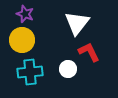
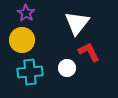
purple star: moved 1 px right, 1 px up; rotated 12 degrees clockwise
white circle: moved 1 px left, 1 px up
